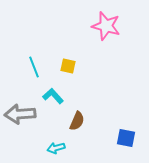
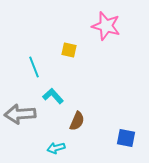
yellow square: moved 1 px right, 16 px up
